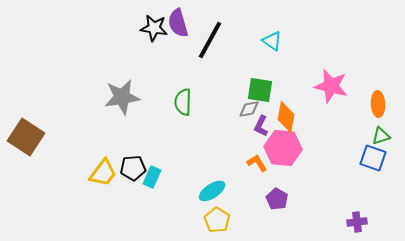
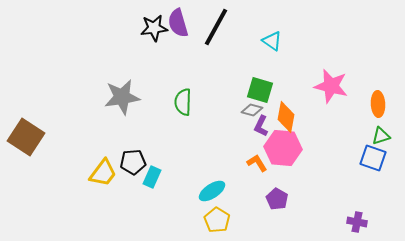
black star: rotated 16 degrees counterclockwise
black line: moved 6 px right, 13 px up
green square: rotated 8 degrees clockwise
gray diamond: moved 3 px right, 1 px down; rotated 25 degrees clockwise
black pentagon: moved 6 px up
purple cross: rotated 18 degrees clockwise
